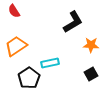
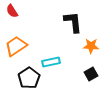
red semicircle: moved 2 px left
black L-shape: rotated 65 degrees counterclockwise
orange star: moved 1 px down
cyan rectangle: moved 1 px right, 1 px up
